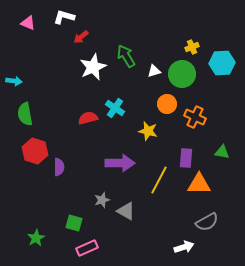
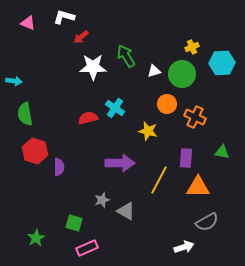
white star: rotated 24 degrees clockwise
orange triangle: moved 1 px left, 3 px down
